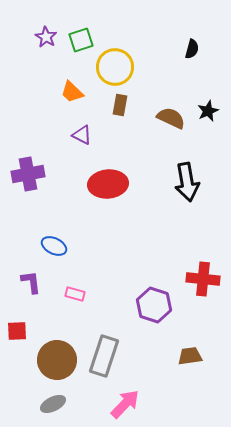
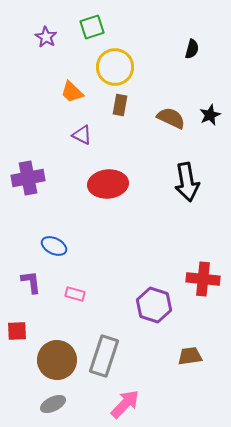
green square: moved 11 px right, 13 px up
black star: moved 2 px right, 4 px down
purple cross: moved 4 px down
